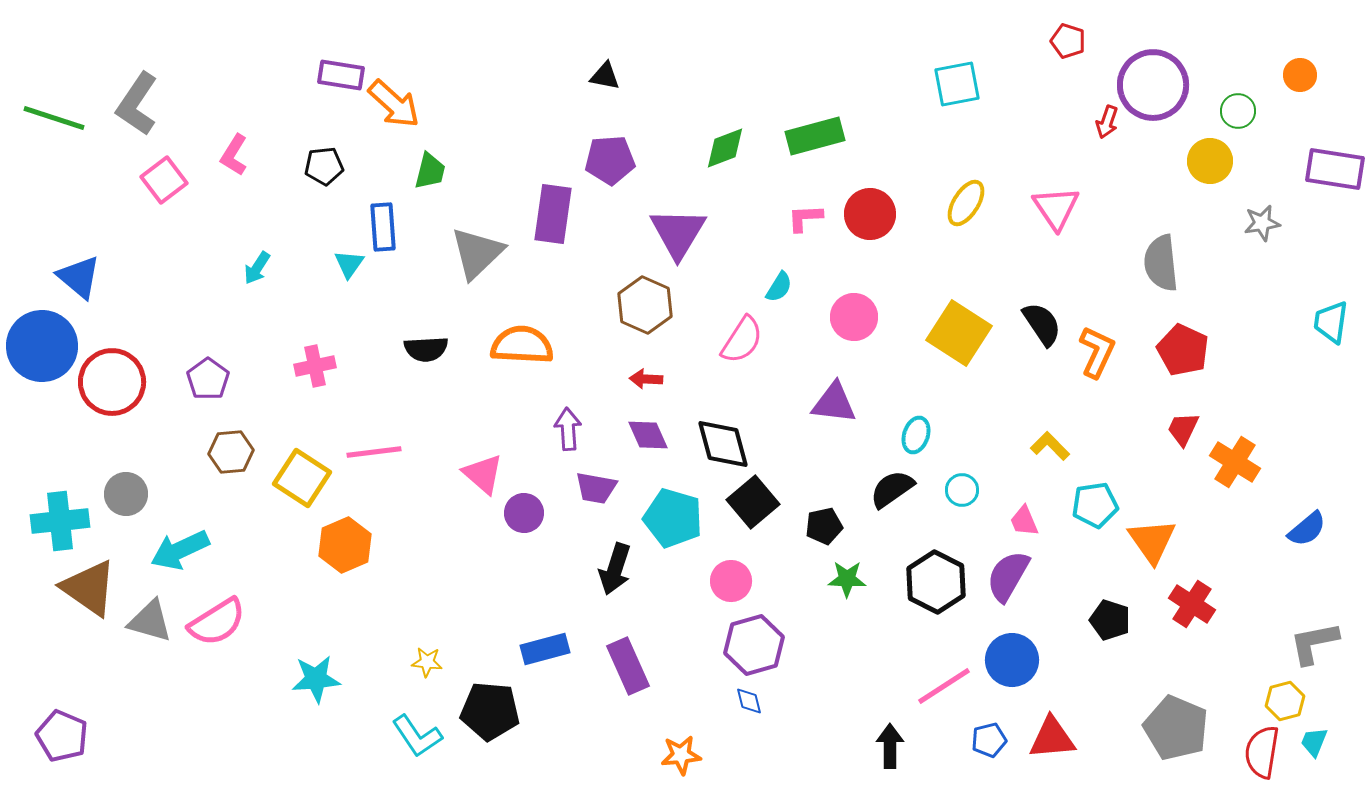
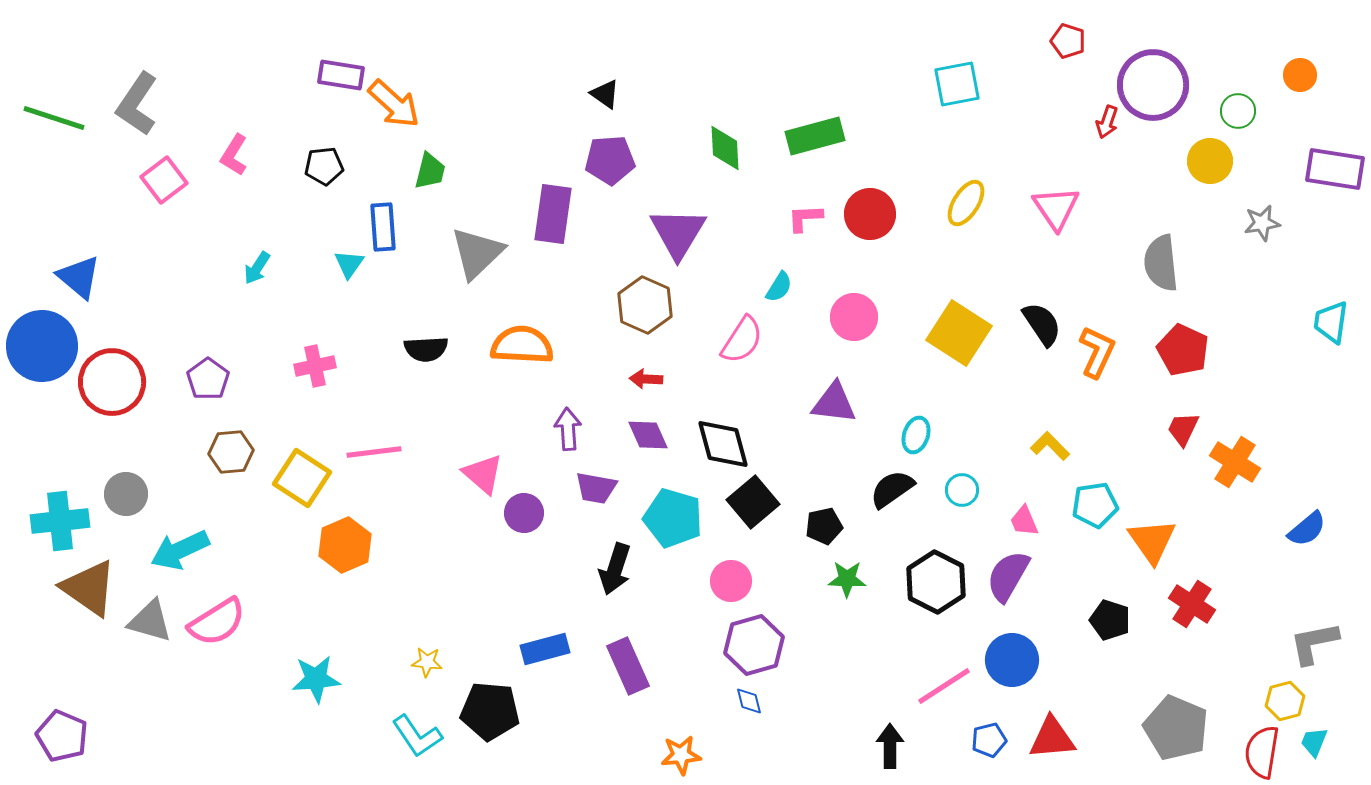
black triangle at (605, 76): moved 18 px down; rotated 24 degrees clockwise
green diamond at (725, 148): rotated 72 degrees counterclockwise
